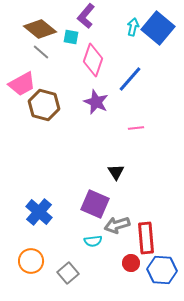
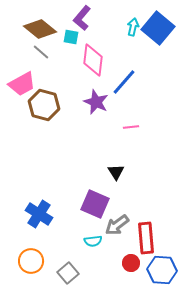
purple L-shape: moved 4 px left, 2 px down
pink diamond: rotated 12 degrees counterclockwise
blue line: moved 6 px left, 3 px down
pink line: moved 5 px left, 1 px up
blue cross: moved 2 px down; rotated 8 degrees counterclockwise
gray arrow: rotated 20 degrees counterclockwise
